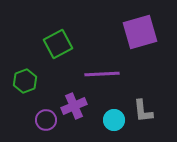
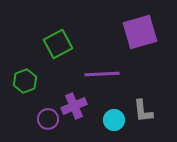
purple circle: moved 2 px right, 1 px up
